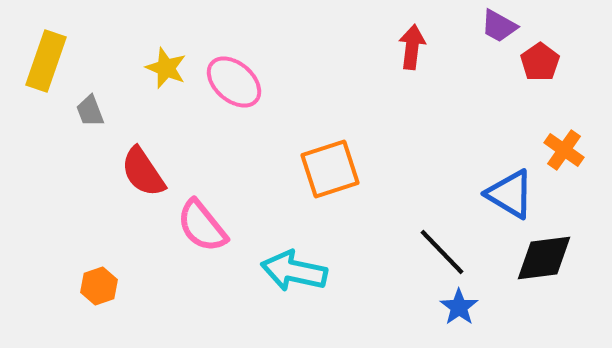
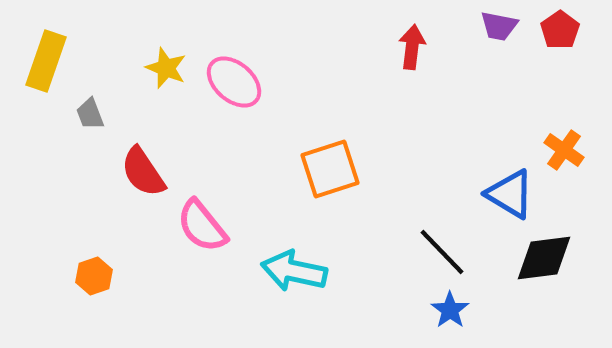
purple trapezoid: rotated 18 degrees counterclockwise
red pentagon: moved 20 px right, 32 px up
gray trapezoid: moved 3 px down
orange hexagon: moved 5 px left, 10 px up
blue star: moved 9 px left, 3 px down
